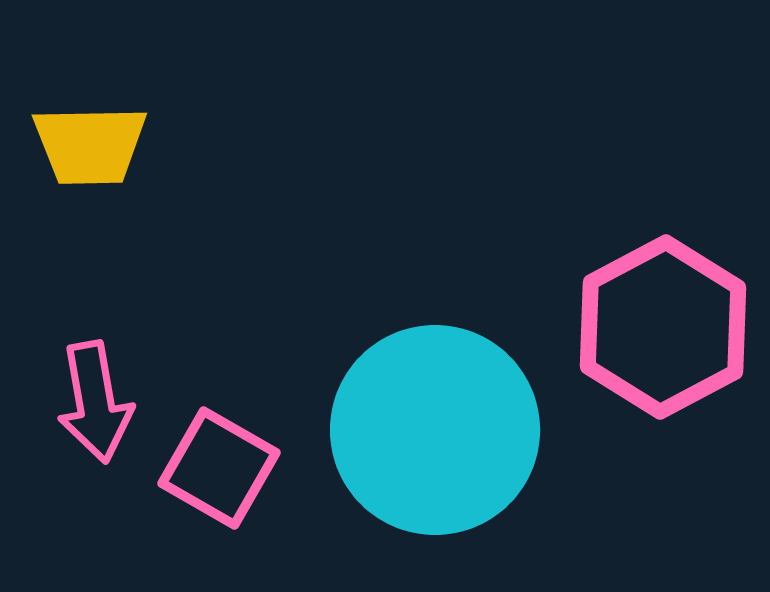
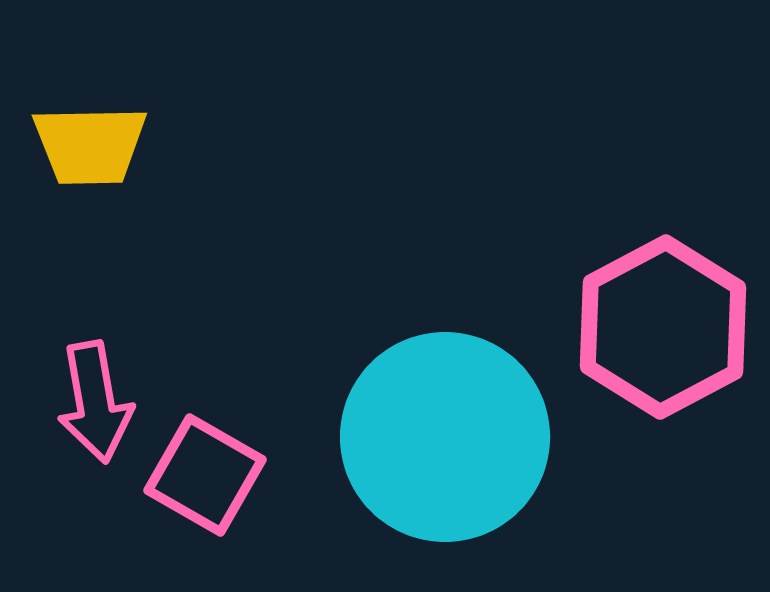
cyan circle: moved 10 px right, 7 px down
pink square: moved 14 px left, 7 px down
